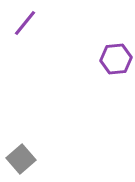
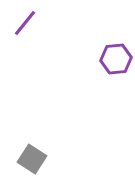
gray square: moved 11 px right; rotated 16 degrees counterclockwise
